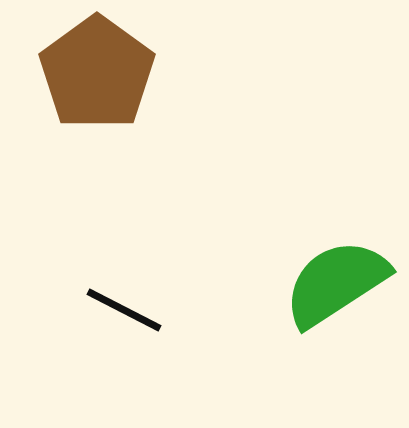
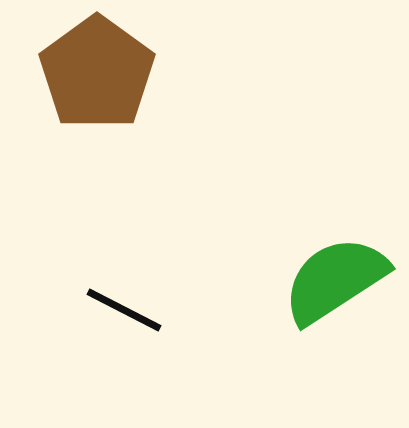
green semicircle: moved 1 px left, 3 px up
